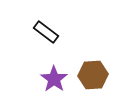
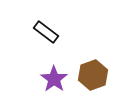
brown hexagon: rotated 16 degrees counterclockwise
